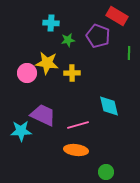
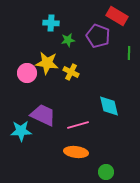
yellow cross: moved 1 px left, 1 px up; rotated 28 degrees clockwise
orange ellipse: moved 2 px down
